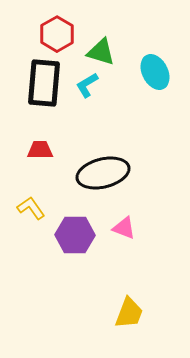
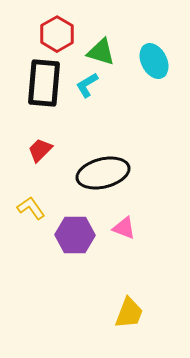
cyan ellipse: moved 1 px left, 11 px up
red trapezoid: rotated 44 degrees counterclockwise
